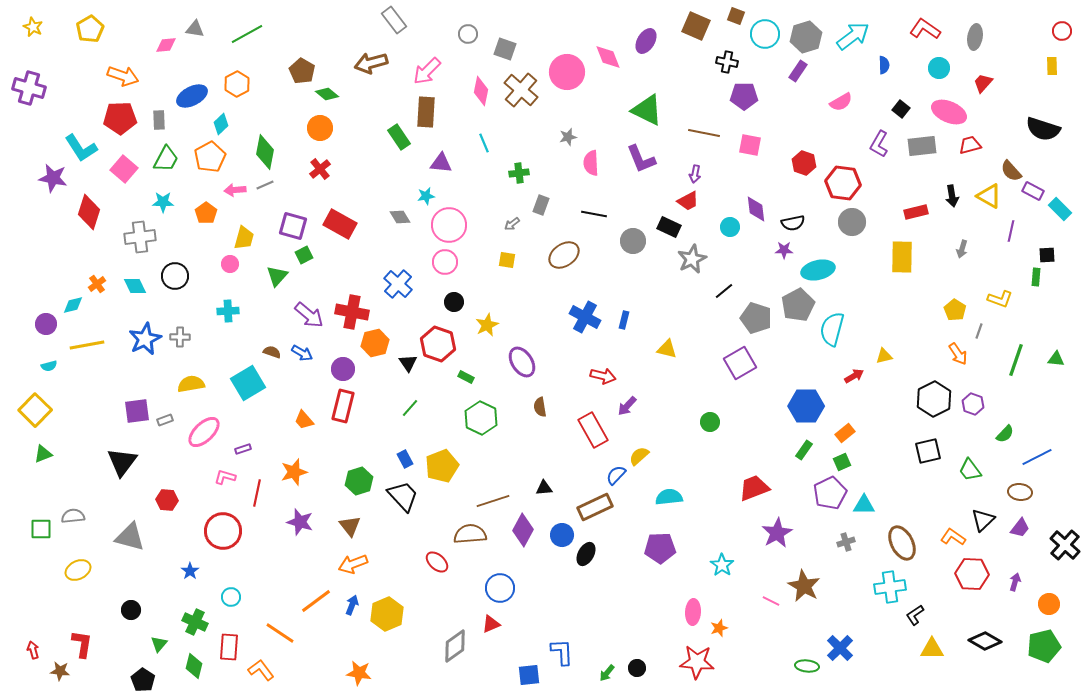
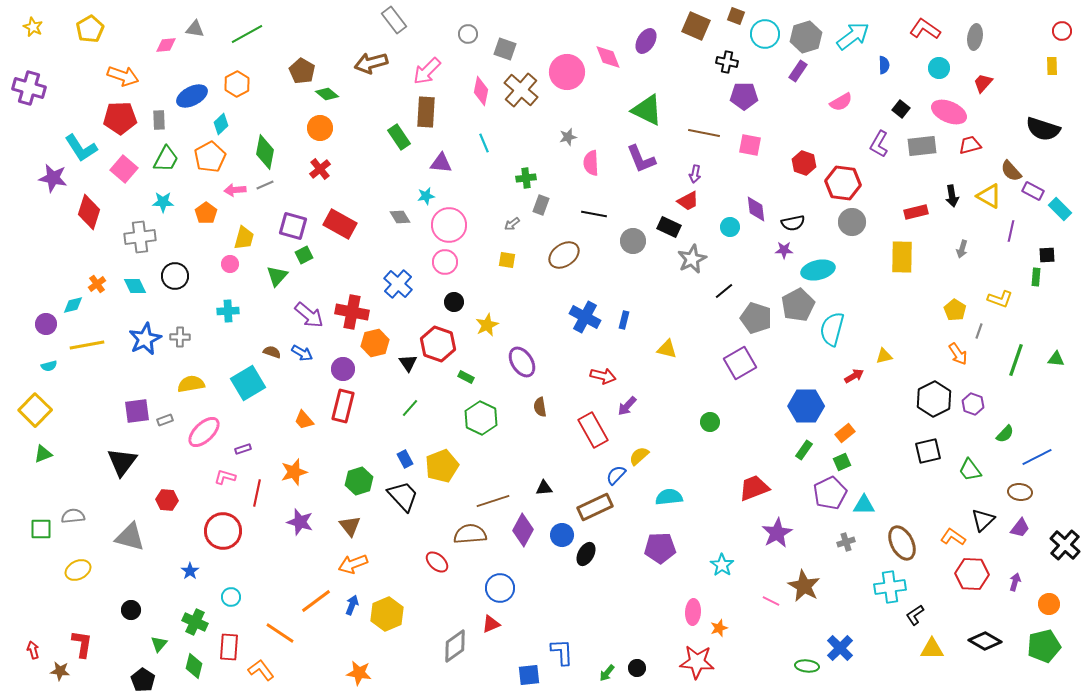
green cross at (519, 173): moved 7 px right, 5 px down
